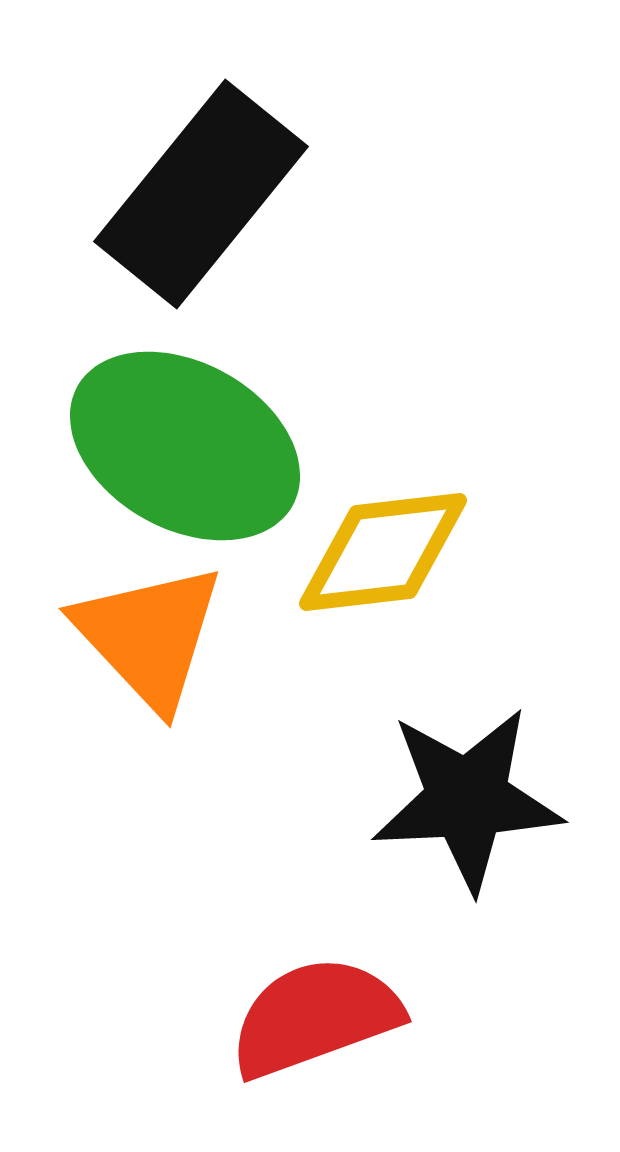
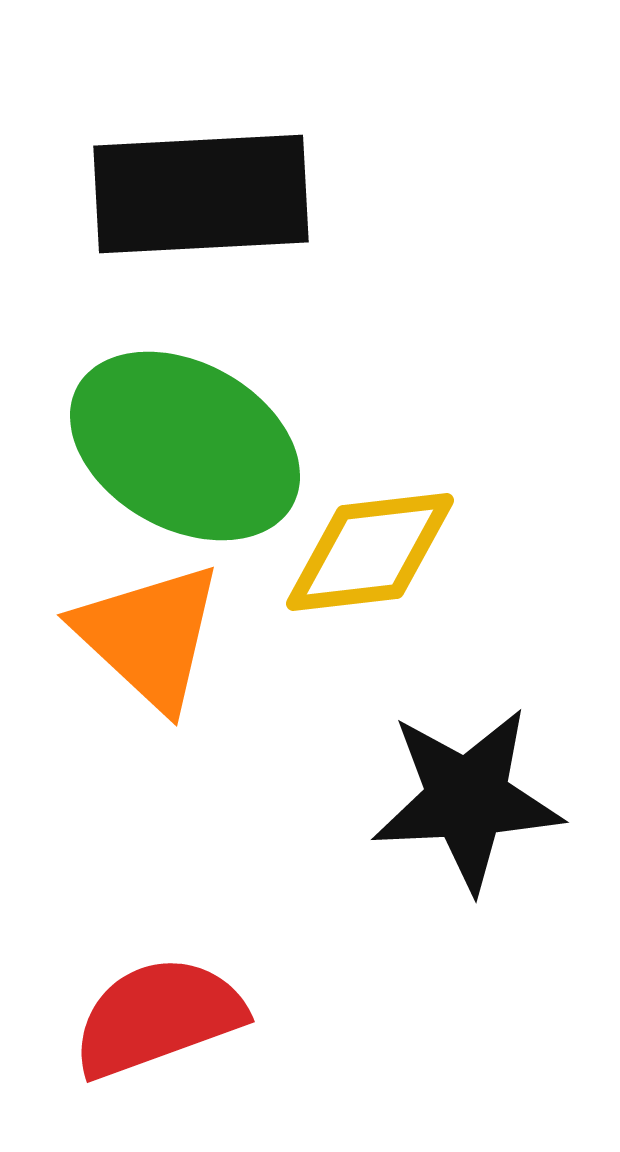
black rectangle: rotated 48 degrees clockwise
yellow diamond: moved 13 px left
orange triangle: rotated 4 degrees counterclockwise
red semicircle: moved 157 px left
